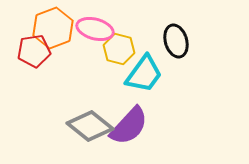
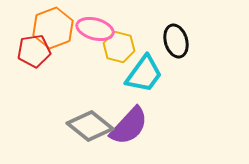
yellow hexagon: moved 2 px up
